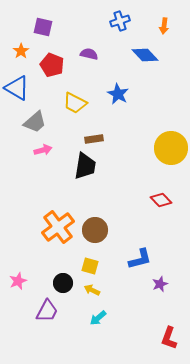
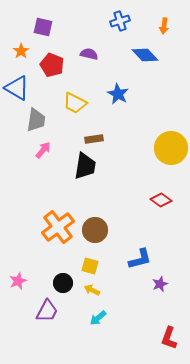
gray trapezoid: moved 1 px right, 2 px up; rotated 40 degrees counterclockwise
pink arrow: rotated 36 degrees counterclockwise
red diamond: rotated 10 degrees counterclockwise
